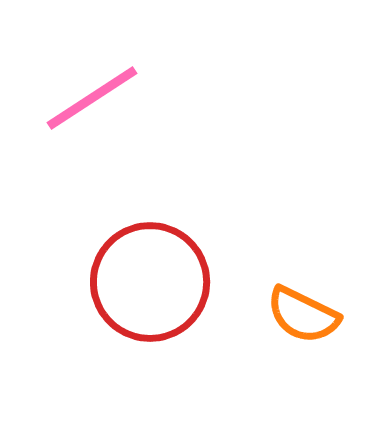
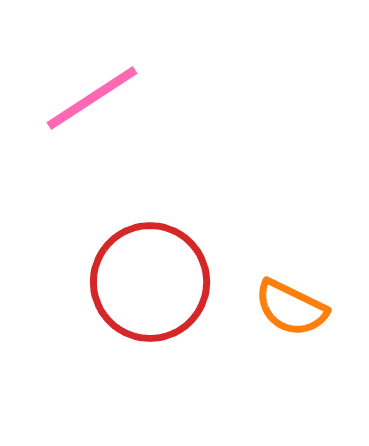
orange semicircle: moved 12 px left, 7 px up
